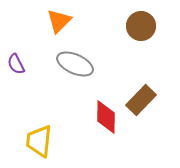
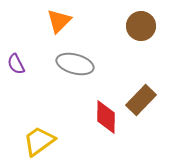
gray ellipse: rotated 9 degrees counterclockwise
yellow trapezoid: rotated 48 degrees clockwise
